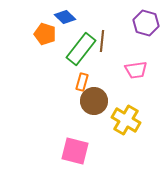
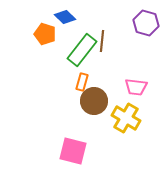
green rectangle: moved 1 px right, 1 px down
pink trapezoid: moved 17 px down; rotated 15 degrees clockwise
yellow cross: moved 2 px up
pink square: moved 2 px left
